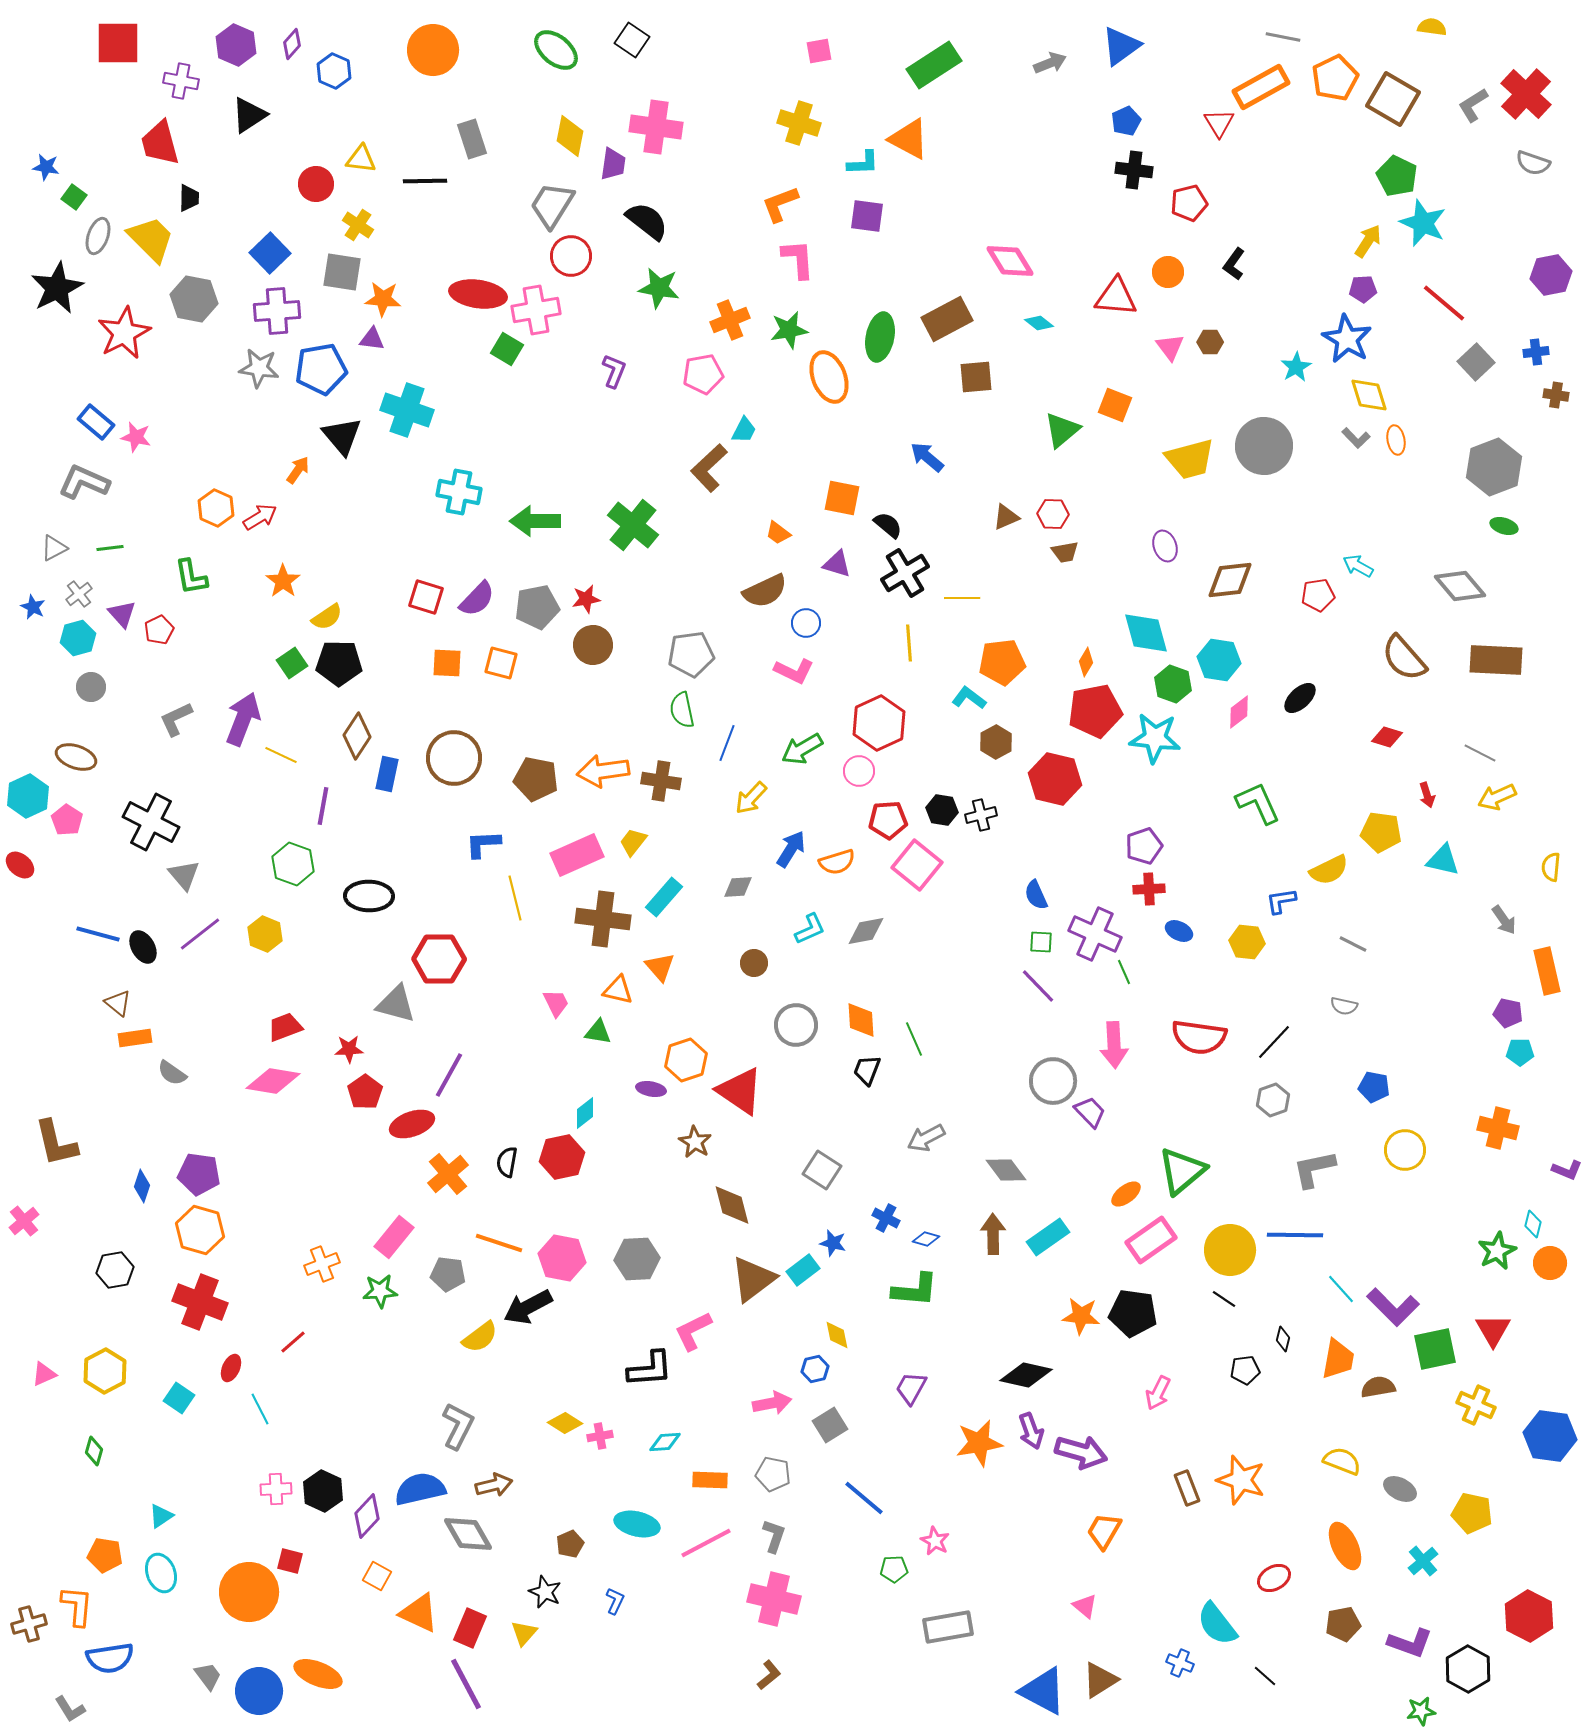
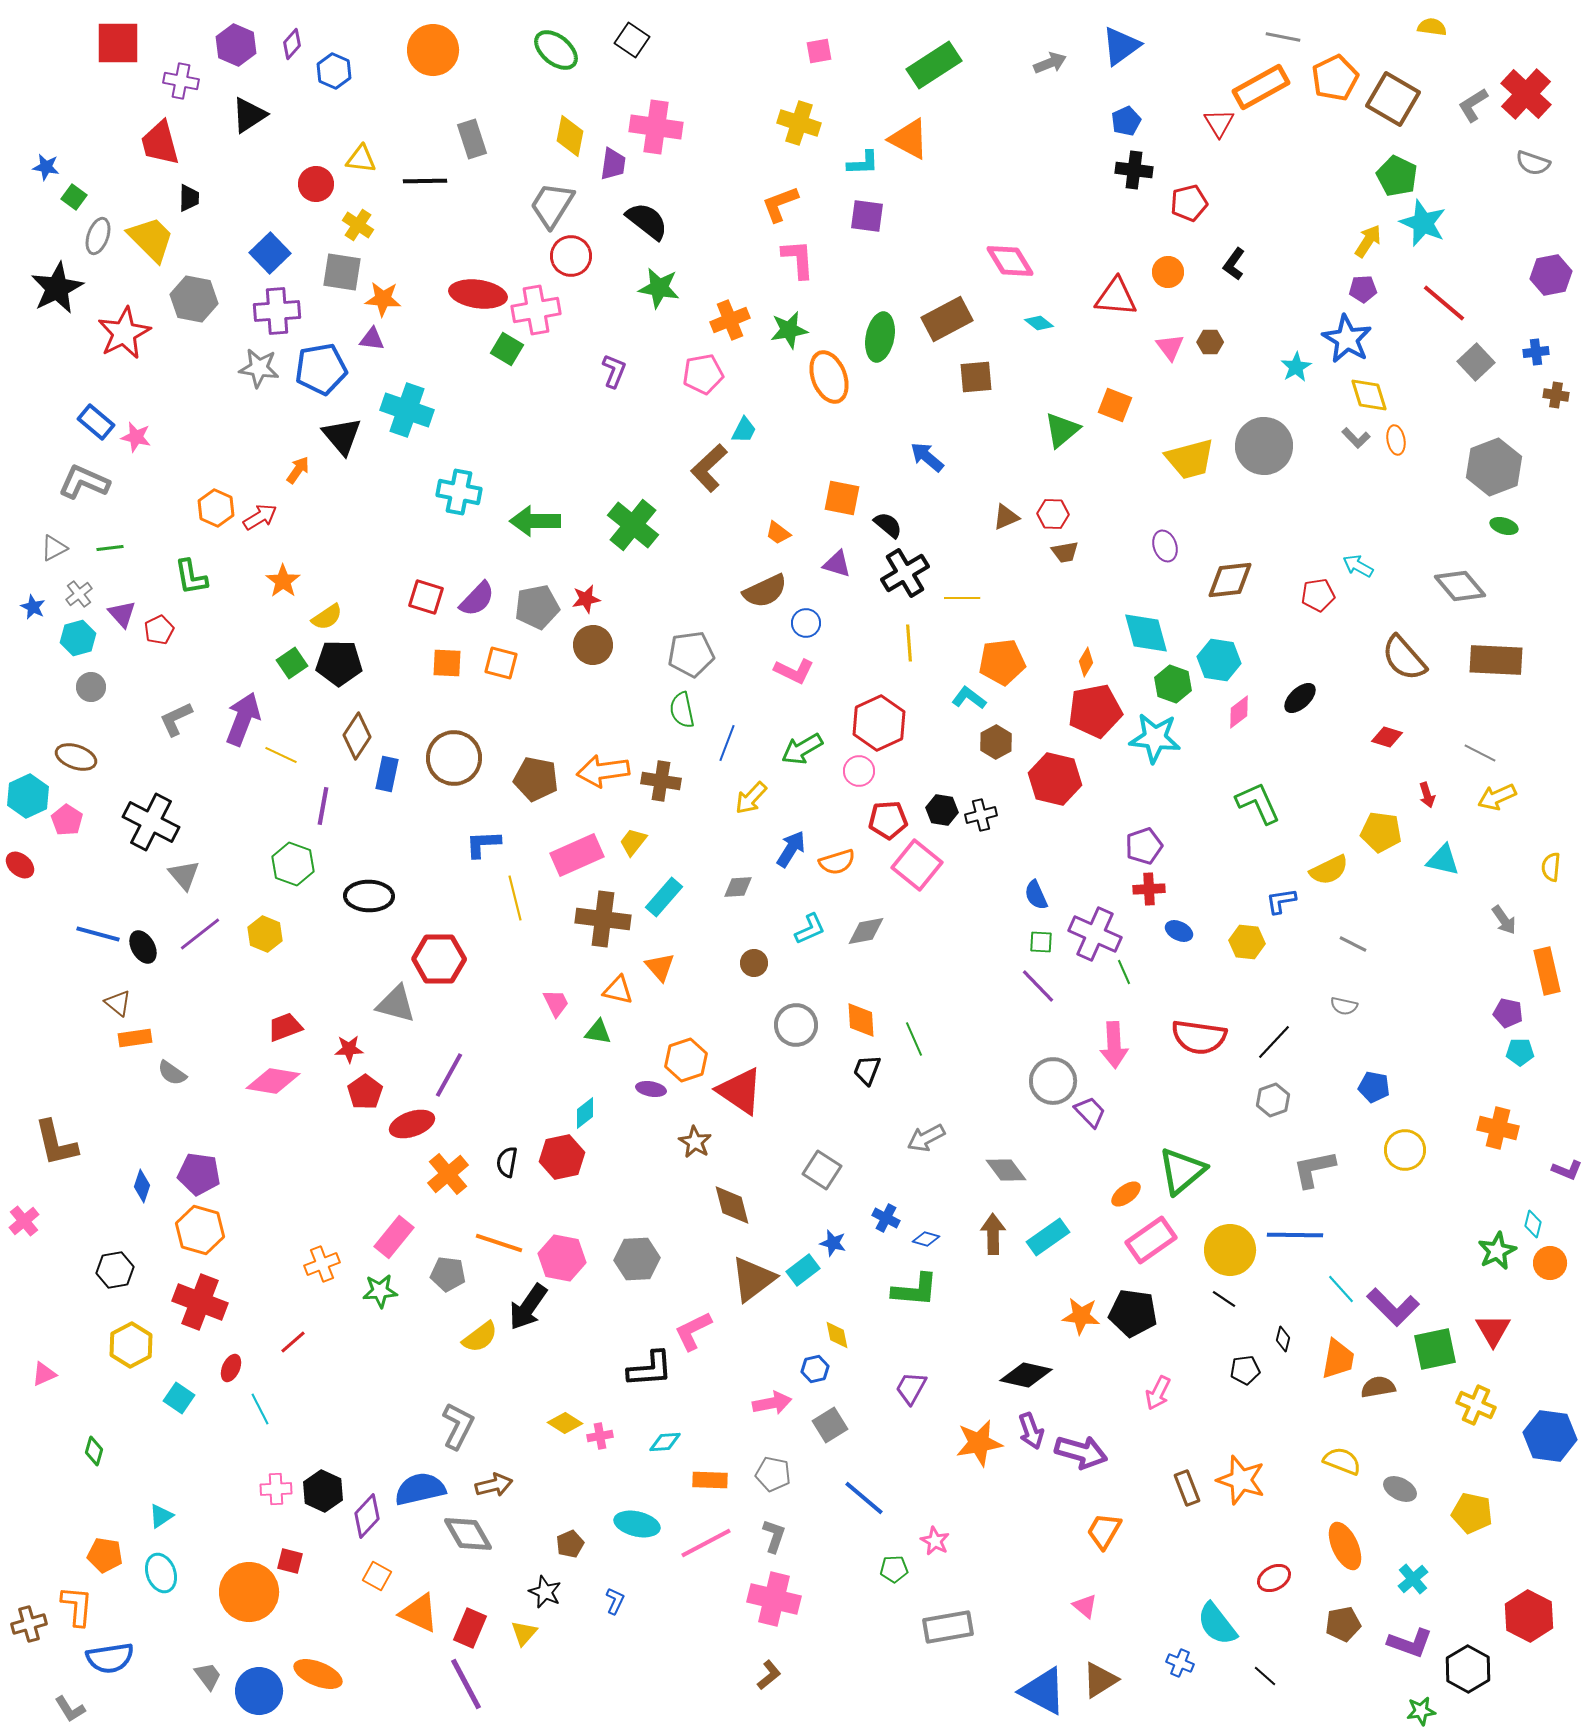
black arrow at (528, 1307): rotated 27 degrees counterclockwise
yellow hexagon at (105, 1371): moved 26 px right, 26 px up
cyan cross at (1423, 1561): moved 10 px left, 18 px down
